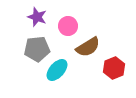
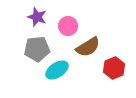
cyan ellipse: rotated 15 degrees clockwise
